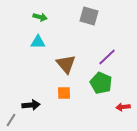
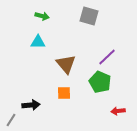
green arrow: moved 2 px right, 1 px up
green pentagon: moved 1 px left, 1 px up
red arrow: moved 5 px left, 4 px down
